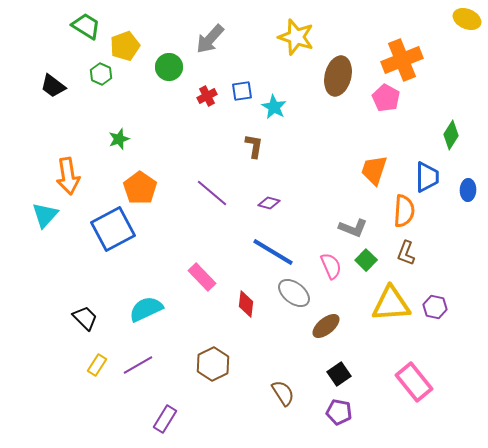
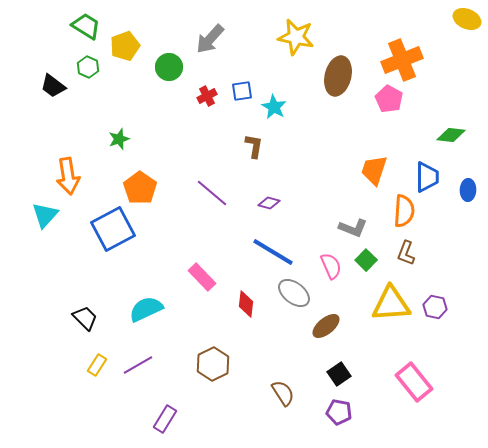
yellow star at (296, 37): rotated 6 degrees counterclockwise
green hexagon at (101, 74): moved 13 px left, 7 px up
pink pentagon at (386, 98): moved 3 px right, 1 px down
green diamond at (451, 135): rotated 64 degrees clockwise
